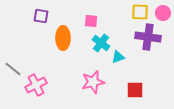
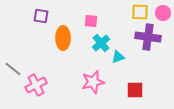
cyan cross: rotated 12 degrees clockwise
